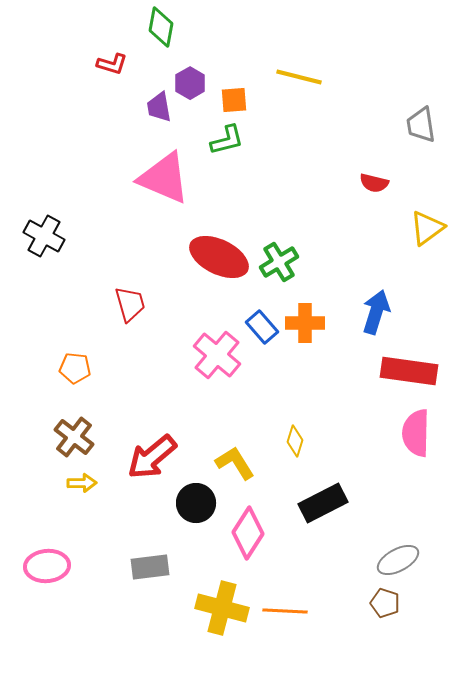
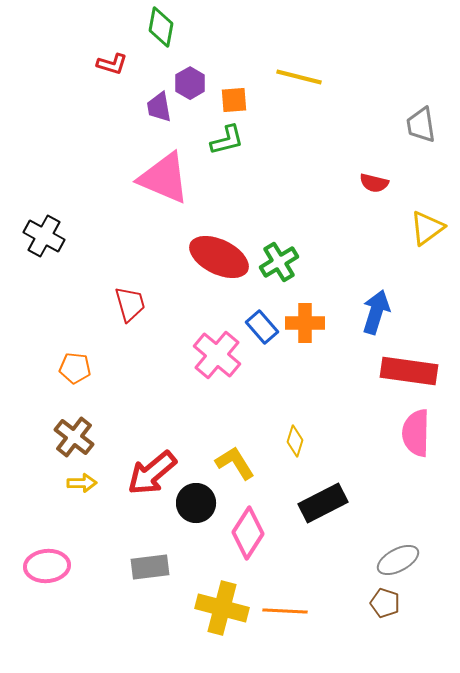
red arrow: moved 16 px down
